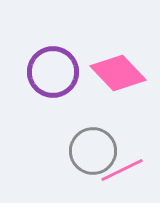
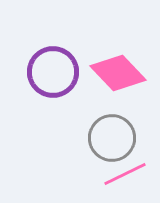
gray circle: moved 19 px right, 13 px up
pink line: moved 3 px right, 4 px down
